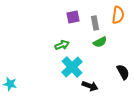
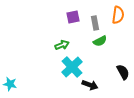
green semicircle: moved 1 px up
black arrow: moved 1 px up
